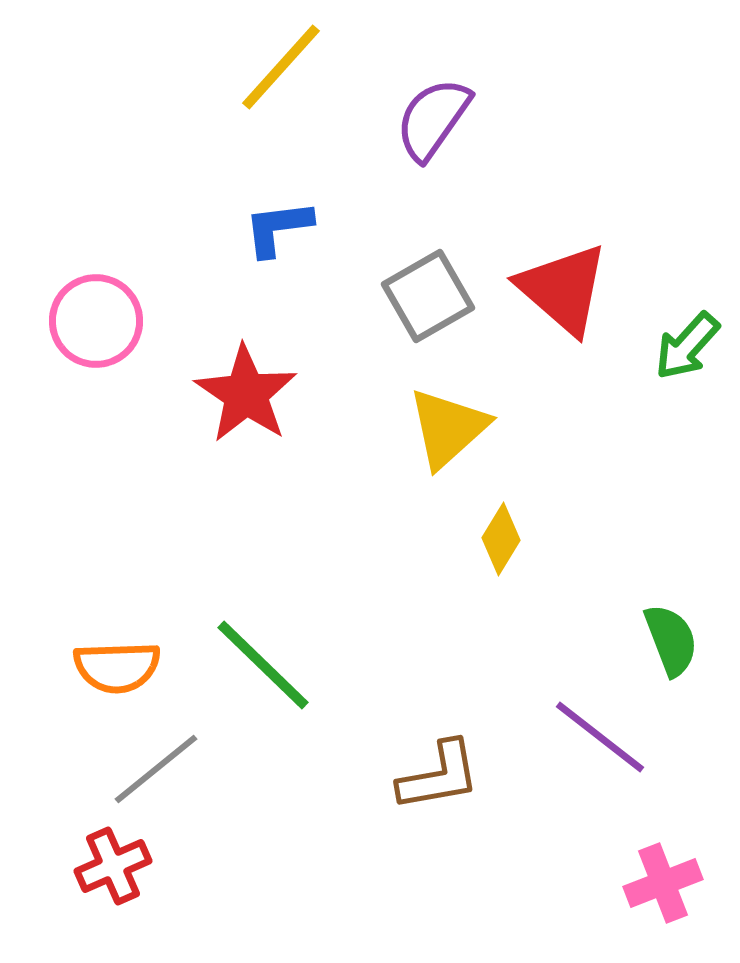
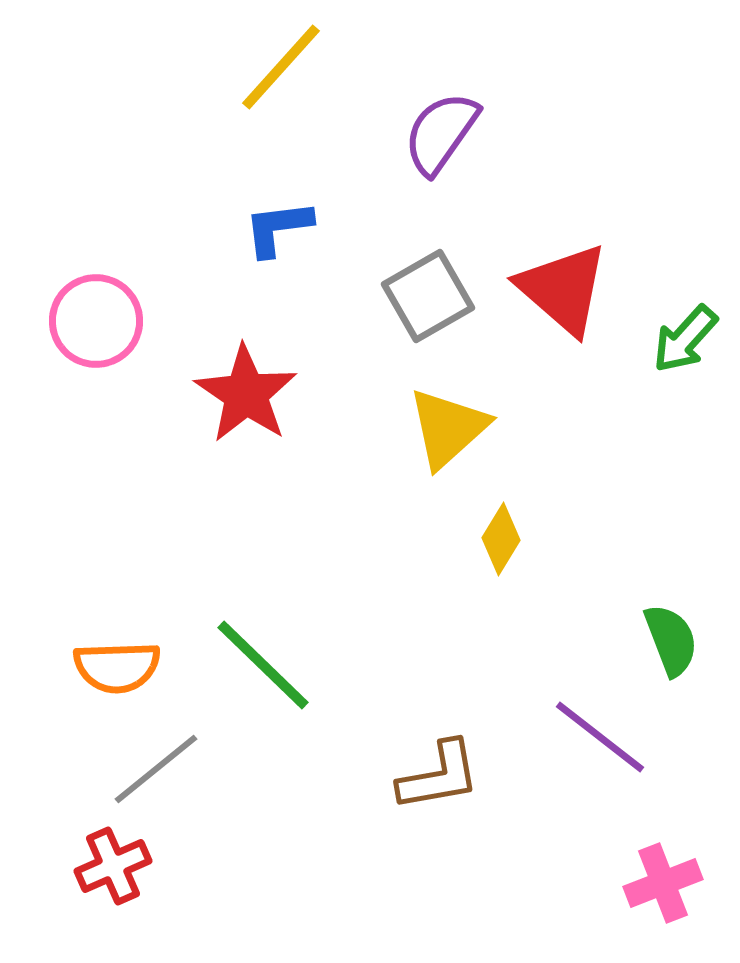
purple semicircle: moved 8 px right, 14 px down
green arrow: moved 2 px left, 7 px up
